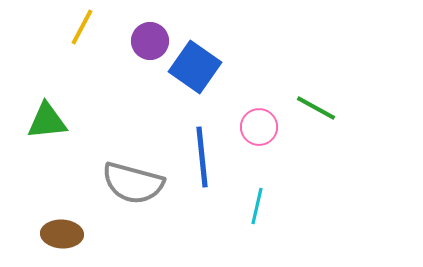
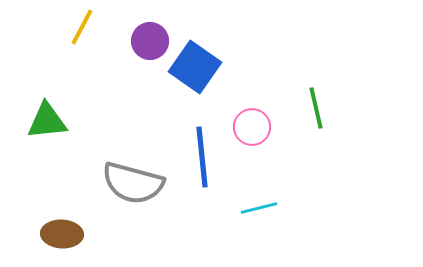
green line: rotated 48 degrees clockwise
pink circle: moved 7 px left
cyan line: moved 2 px right, 2 px down; rotated 63 degrees clockwise
